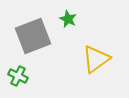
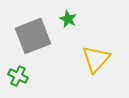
yellow triangle: rotated 12 degrees counterclockwise
